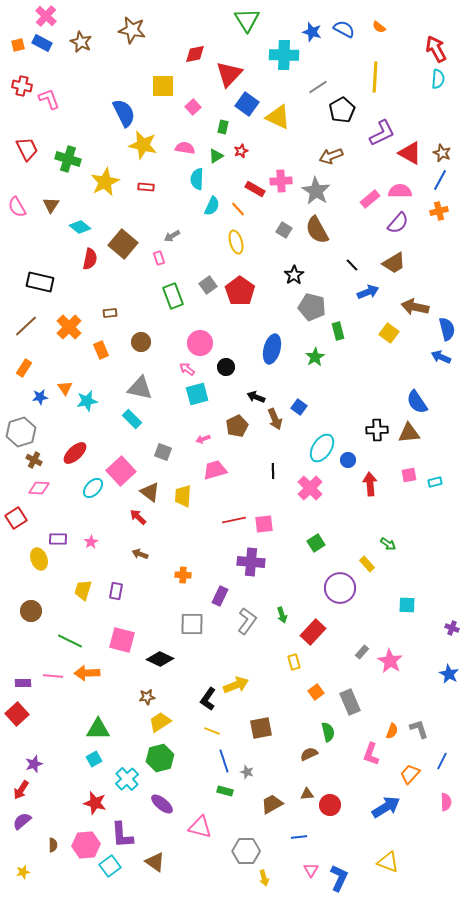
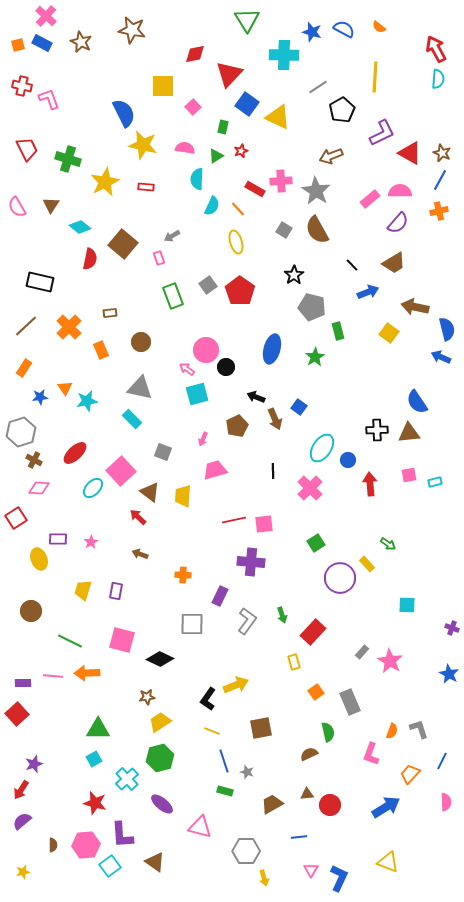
pink circle at (200, 343): moved 6 px right, 7 px down
pink arrow at (203, 439): rotated 48 degrees counterclockwise
purple circle at (340, 588): moved 10 px up
